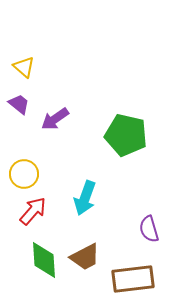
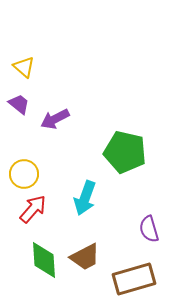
purple arrow: rotated 8 degrees clockwise
green pentagon: moved 1 px left, 17 px down
red arrow: moved 2 px up
brown rectangle: moved 1 px right; rotated 9 degrees counterclockwise
